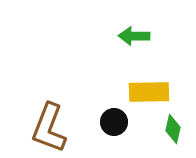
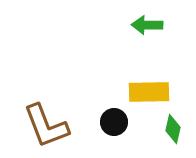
green arrow: moved 13 px right, 11 px up
brown L-shape: moved 3 px left, 2 px up; rotated 42 degrees counterclockwise
